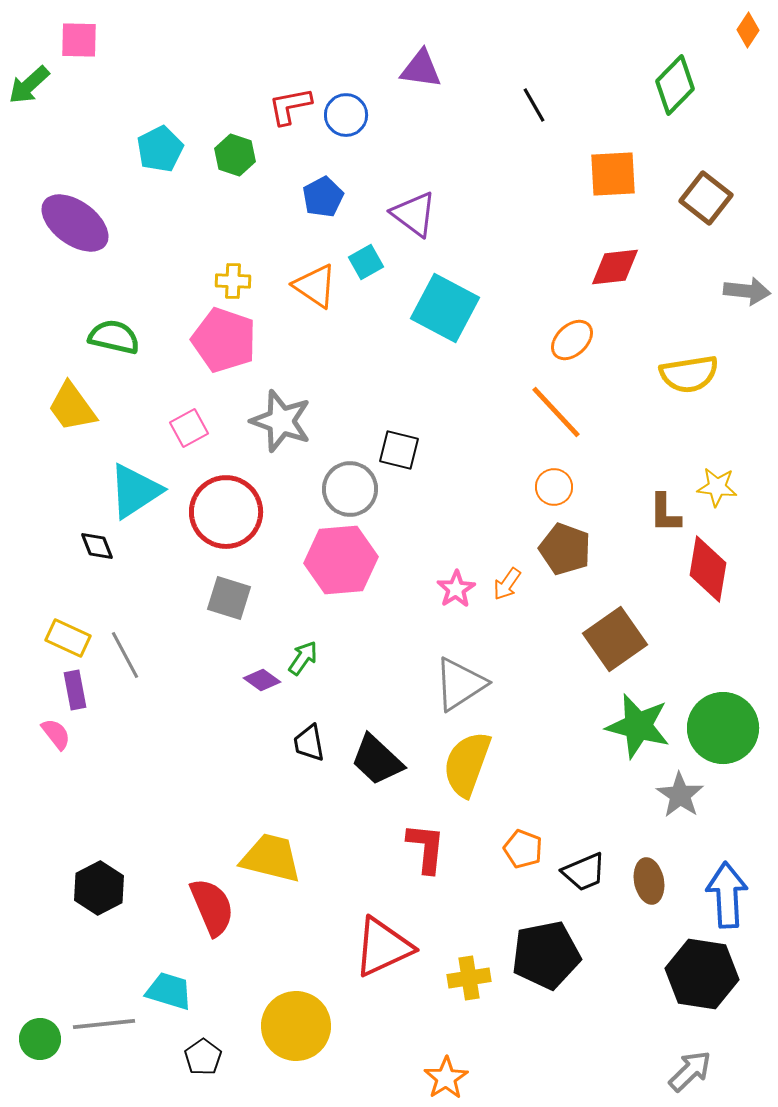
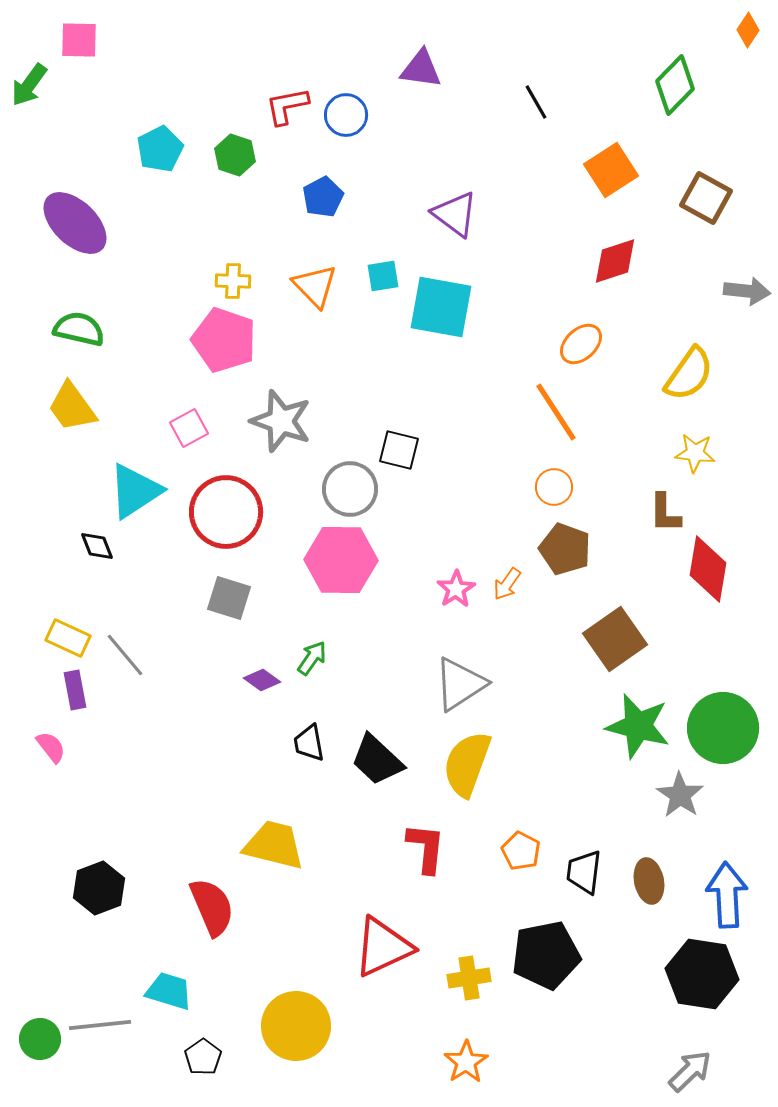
green arrow at (29, 85): rotated 12 degrees counterclockwise
black line at (534, 105): moved 2 px right, 3 px up
red L-shape at (290, 106): moved 3 px left
orange square at (613, 174): moved 2 px left, 4 px up; rotated 30 degrees counterclockwise
brown square at (706, 198): rotated 9 degrees counterclockwise
purple triangle at (414, 214): moved 41 px right
purple ellipse at (75, 223): rotated 8 degrees clockwise
cyan square at (366, 262): moved 17 px right, 14 px down; rotated 20 degrees clockwise
red diamond at (615, 267): moved 6 px up; rotated 12 degrees counterclockwise
orange triangle at (315, 286): rotated 12 degrees clockwise
cyan square at (445, 308): moved 4 px left, 1 px up; rotated 18 degrees counterclockwise
green semicircle at (114, 337): moved 35 px left, 8 px up
orange ellipse at (572, 340): moved 9 px right, 4 px down
yellow semicircle at (689, 374): rotated 46 degrees counterclockwise
orange line at (556, 412): rotated 10 degrees clockwise
yellow star at (717, 487): moved 22 px left, 34 px up
pink hexagon at (341, 560): rotated 6 degrees clockwise
gray line at (125, 655): rotated 12 degrees counterclockwise
green arrow at (303, 658): moved 9 px right
pink semicircle at (56, 734): moved 5 px left, 13 px down
orange pentagon at (523, 849): moved 2 px left, 2 px down; rotated 6 degrees clockwise
yellow trapezoid at (271, 858): moved 3 px right, 13 px up
black trapezoid at (584, 872): rotated 120 degrees clockwise
black hexagon at (99, 888): rotated 6 degrees clockwise
gray line at (104, 1024): moved 4 px left, 1 px down
orange star at (446, 1078): moved 20 px right, 16 px up
